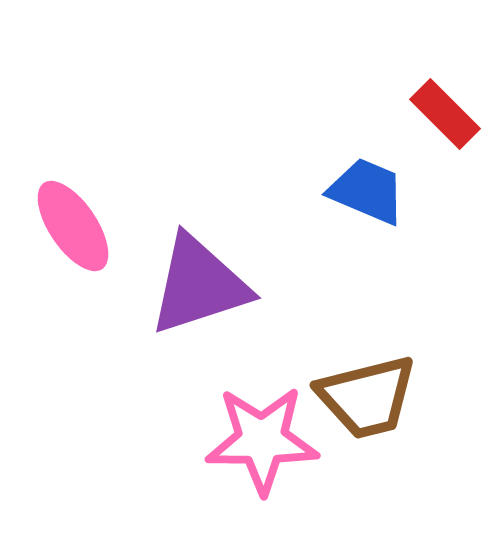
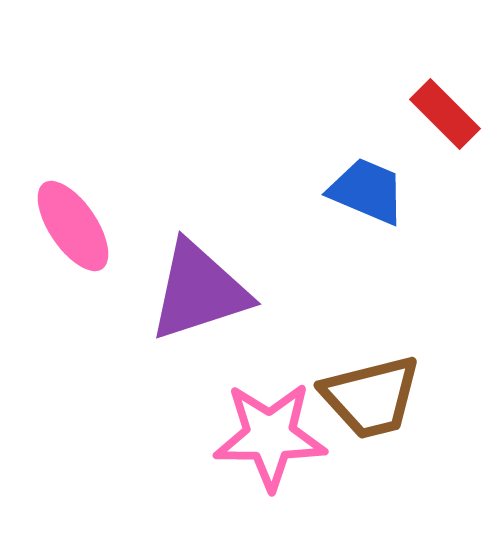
purple triangle: moved 6 px down
brown trapezoid: moved 4 px right
pink star: moved 8 px right, 4 px up
